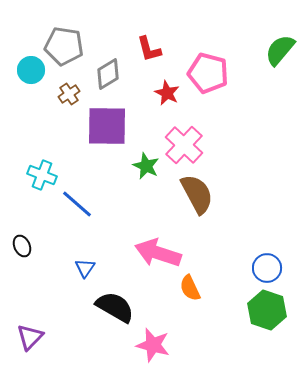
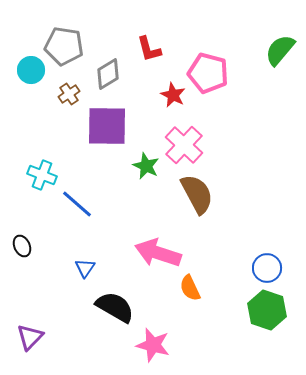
red star: moved 6 px right, 2 px down
